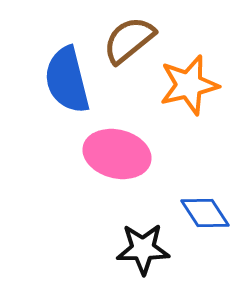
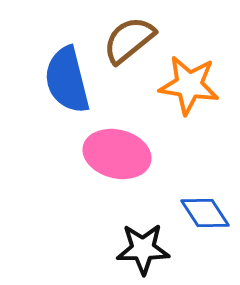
orange star: rotated 22 degrees clockwise
